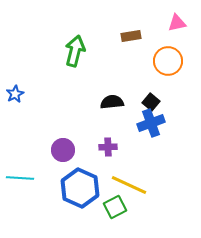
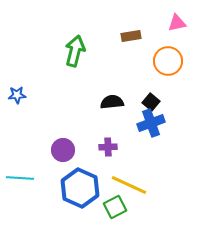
blue star: moved 2 px right, 1 px down; rotated 24 degrees clockwise
